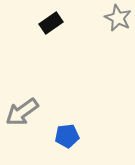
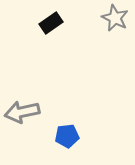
gray star: moved 3 px left
gray arrow: rotated 24 degrees clockwise
